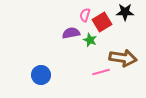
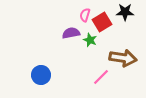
pink line: moved 5 px down; rotated 30 degrees counterclockwise
